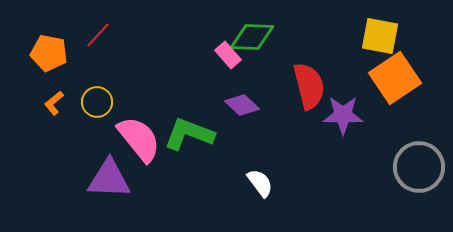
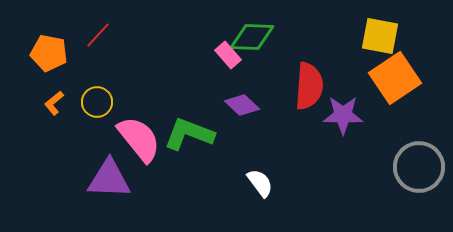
red semicircle: rotated 18 degrees clockwise
